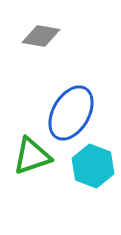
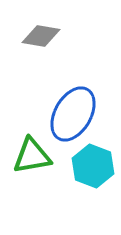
blue ellipse: moved 2 px right, 1 px down
green triangle: rotated 9 degrees clockwise
